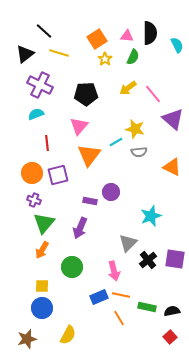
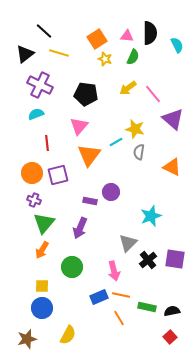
yellow star at (105, 59): rotated 16 degrees counterclockwise
black pentagon at (86, 94): rotated 10 degrees clockwise
gray semicircle at (139, 152): rotated 105 degrees clockwise
